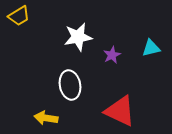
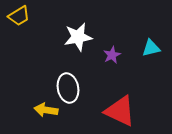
white ellipse: moved 2 px left, 3 px down
yellow arrow: moved 8 px up
